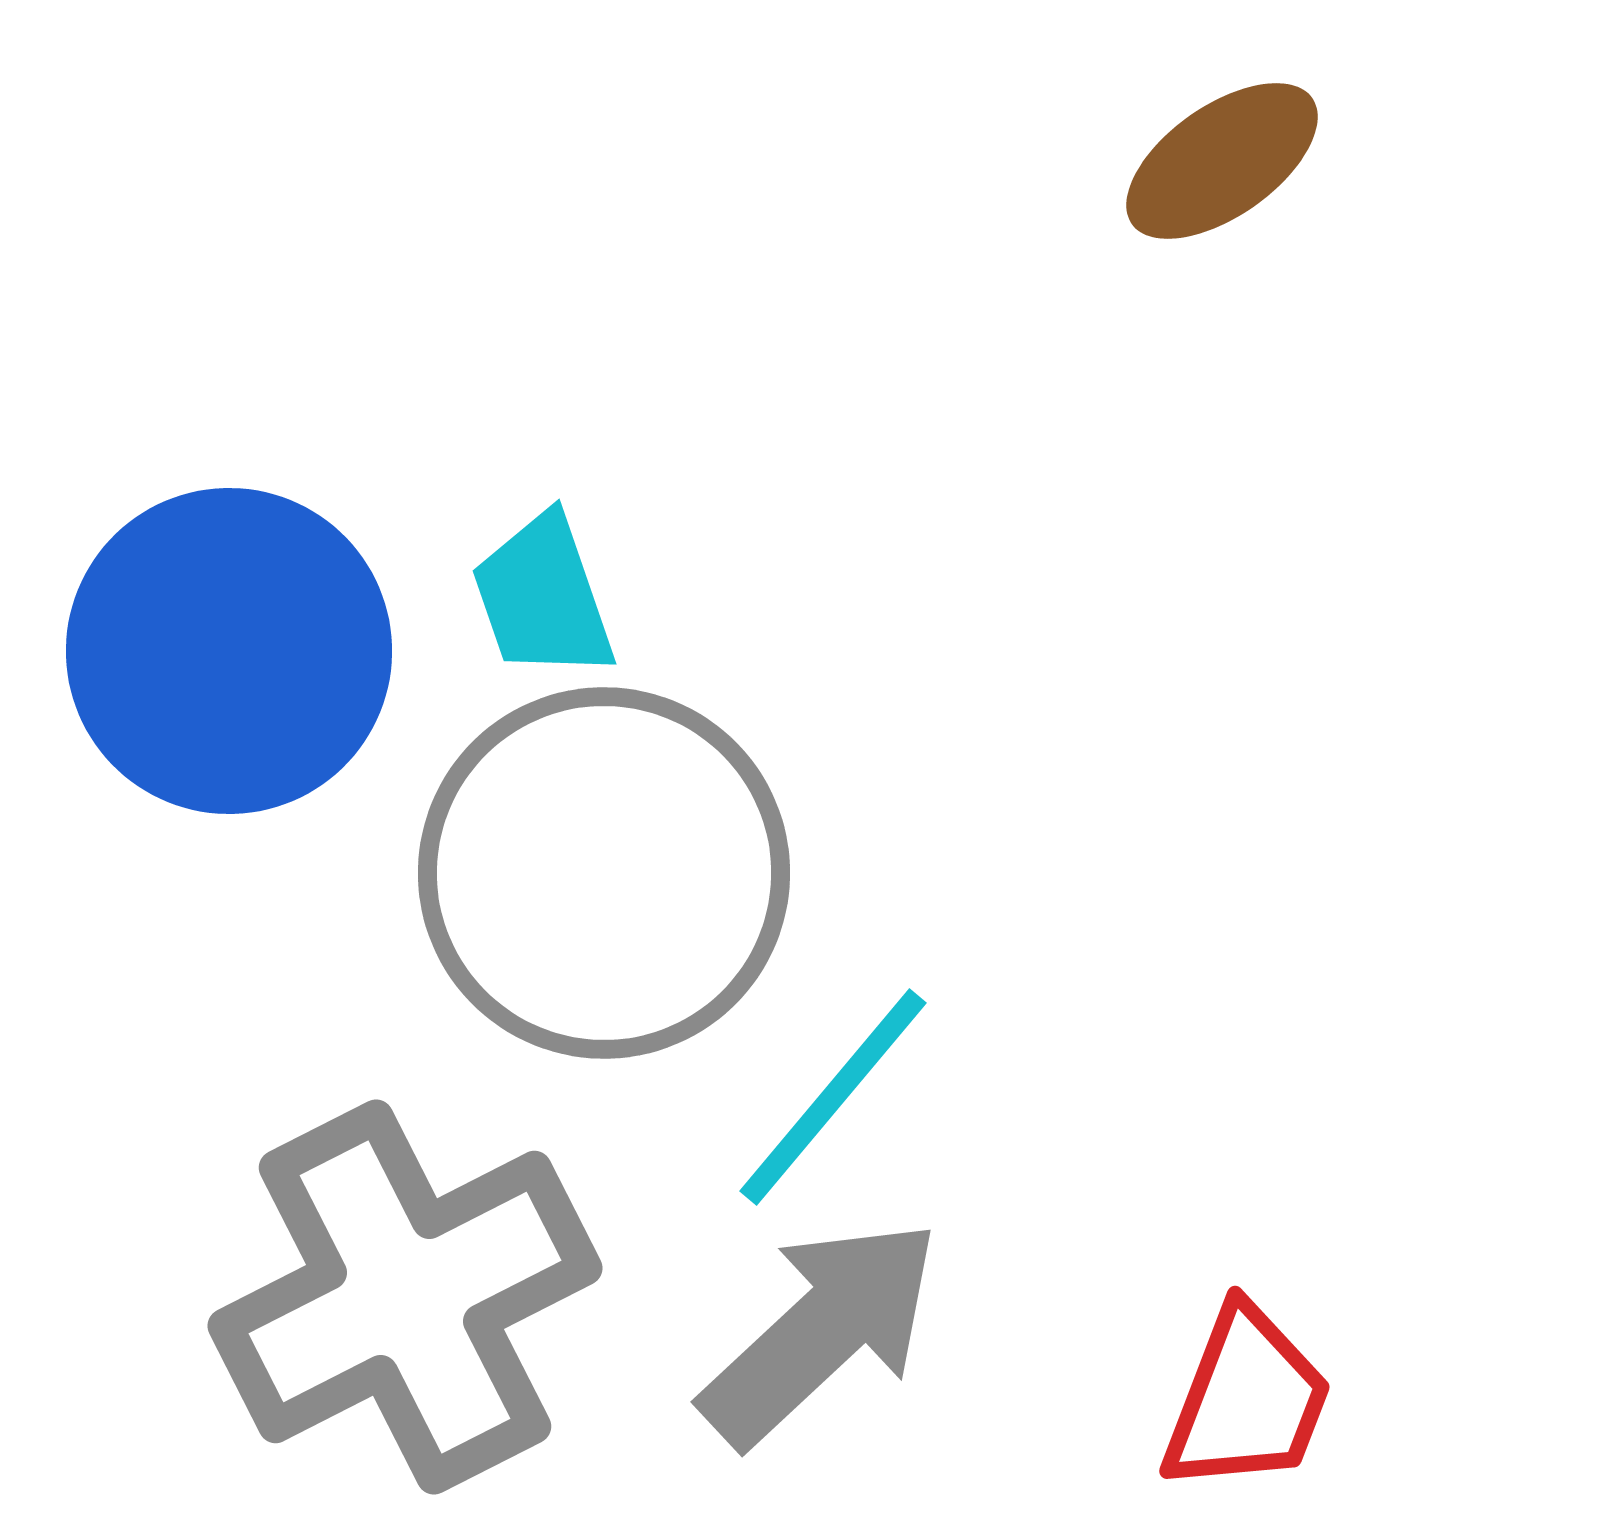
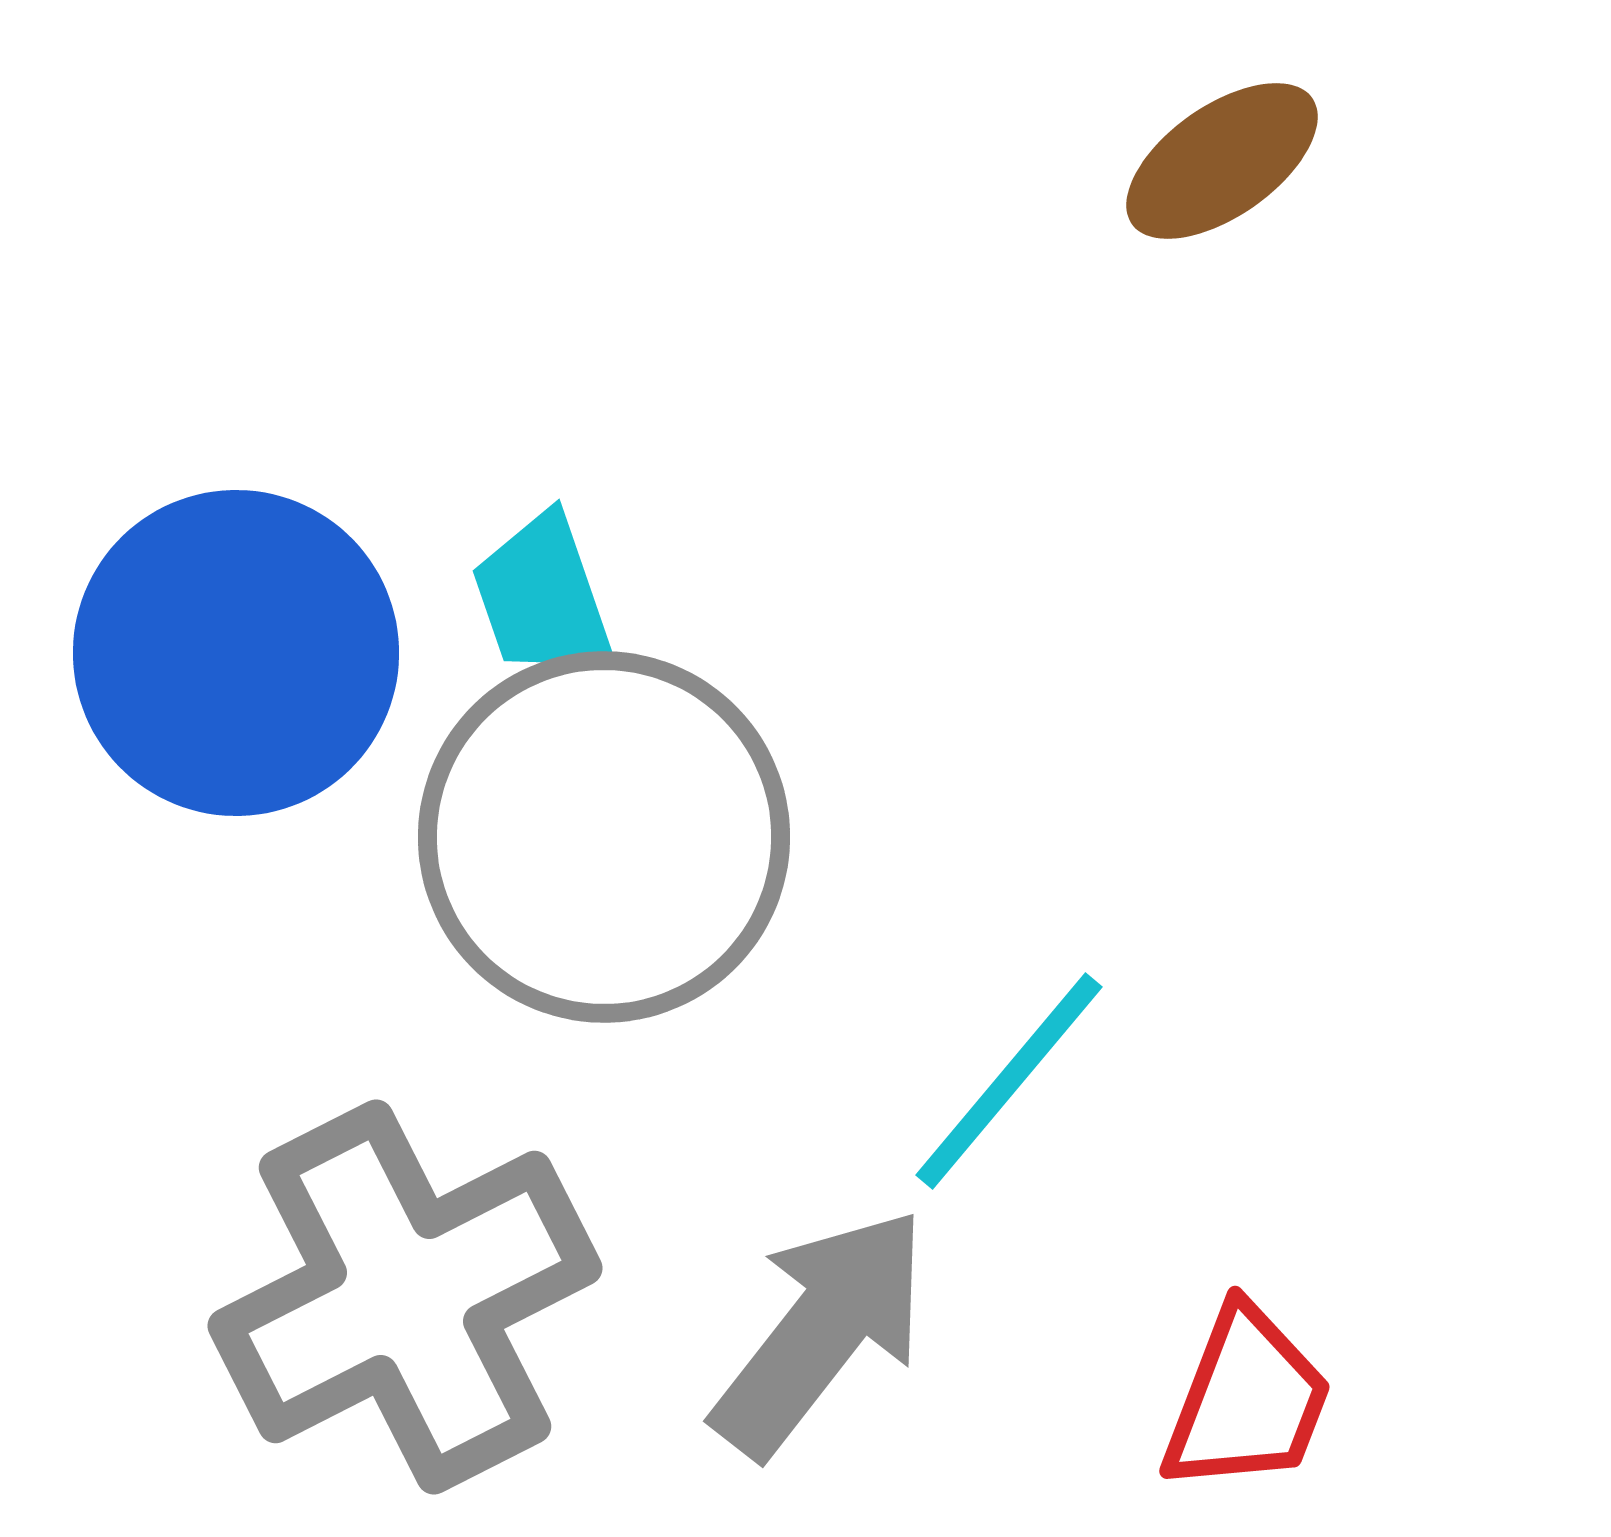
blue circle: moved 7 px right, 2 px down
gray circle: moved 36 px up
cyan line: moved 176 px right, 16 px up
gray arrow: rotated 9 degrees counterclockwise
